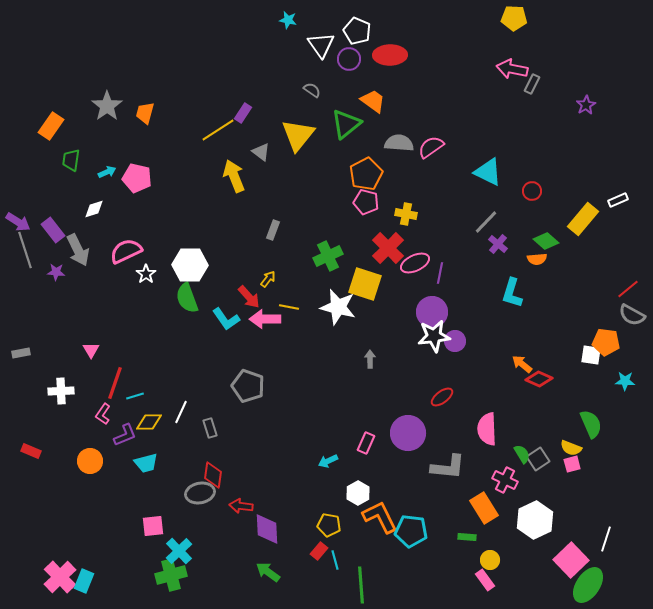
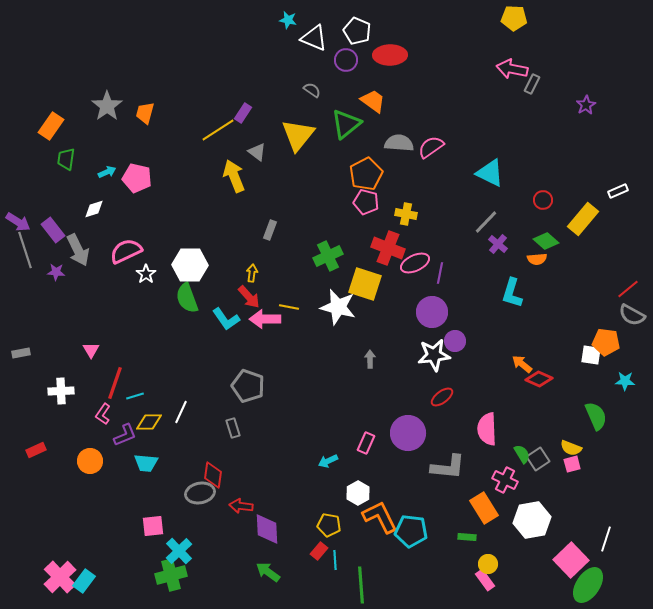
white triangle at (321, 45): moved 7 px left, 7 px up; rotated 32 degrees counterclockwise
purple circle at (349, 59): moved 3 px left, 1 px down
gray triangle at (261, 152): moved 4 px left
green trapezoid at (71, 160): moved 5 px left, 1 px up
cyan triangle at (488, 172): moved 2 px right, 1 px down
red circle at (532, 191): moved 11 px right, 9 px down
white rectangle at (618, 200): moved 9 px up
gray rectangle at (273, 230): moved 3 px left
red cross at (388, 248): rotated 24 degrees counterclockwise
yellow arrow at (268, 279): moved 16 px left, 6 px up; rotated 30 degrees counterclockwise
white star at (434, 336): moved 19 px down
green semicircle at (591, 424): moved 5 px right, 8 px up
gray rectangle at (210, 428): moved 23 px right
red rectangle at (31, 451): moved 5 px right, 1 px up; rotated 48 degrees counterclockwise
cyan trapezoid at (146, 463): rotated 20 degrees clockwise
white hexagon at (535, 520): moved 3 px left; rotated 15 degrees clockwise
cyan line at (335, 560): rotated 12 degrees clockwise
yellow circle at (490, 560): moved 2 px left, 4 px down
cyan rectangle at (84, 581): rotated 15 degrees clockwise
